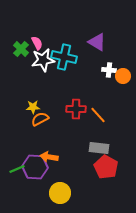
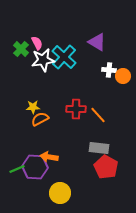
cyan cross: rotated 30 degrees clockwise
